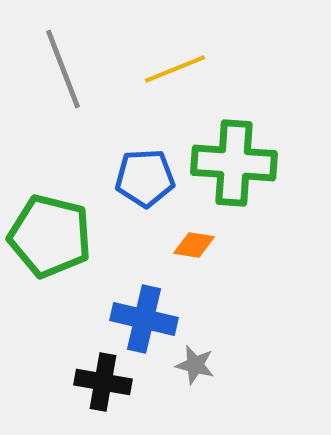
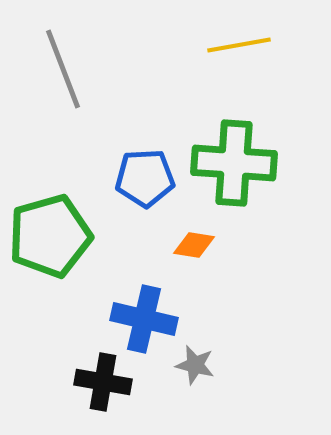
yellow line: moved 64 px right, 24 px up; rotated 12 degrees clockwise
green pentagon: rotated 30 degrees counterclockwise
